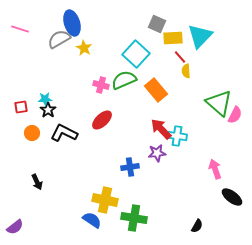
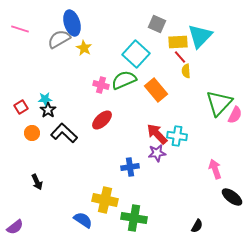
yellow rectangle: moved 5 px right, 4 px down
green triangle: rotated 32 degrees clockwise
red square: rotated 24 degrees counterclockwise
red arrow: moved 4 px left, 5 px down
black L-shape: rotated 16 degrees clockwise
blue semicircle: moved 9 px left
